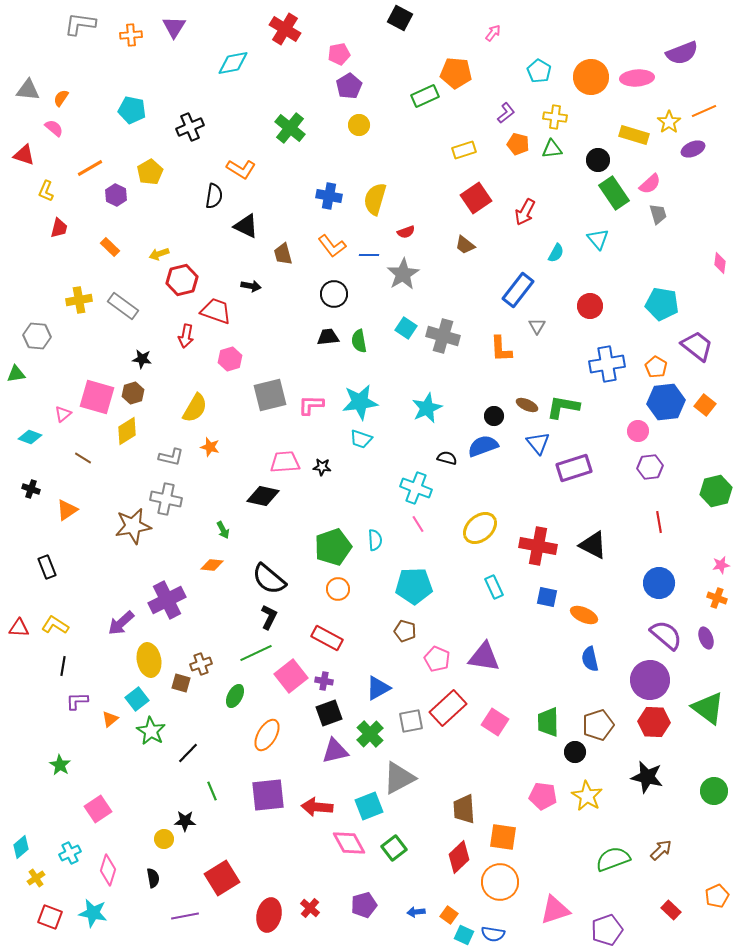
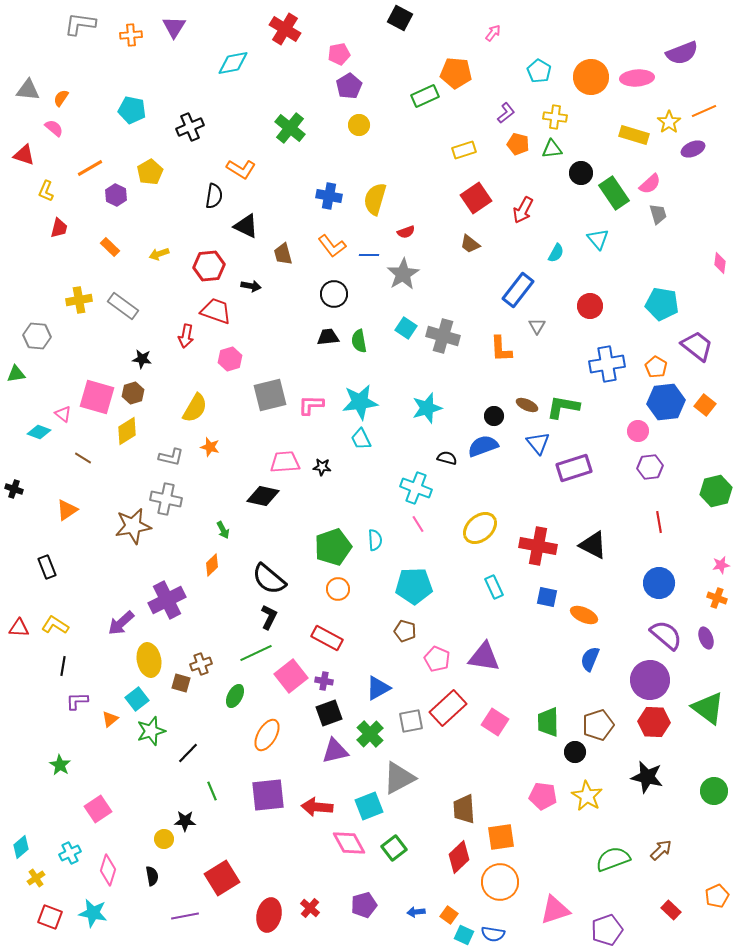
black circle at (598, 160): moved 17 px left, 13 px down
red arrow at (525, 212): moved 2 px left, 2 px up
brown trapezoid at (465, 245): moved 5 px right, 1 px up
red hexagon at (182, 280): moved 27 px right, 14 px up; rotated 8 degrees clockwise
cyan star at (427, 408): rotated 8 degrees clockwise
pink triangle at (63, 414): rotated 42 degrees counterclockwise
cyan diamond at (30, 437): moved 9 px right, 5 px up
cyan trapezoid at (361, 439): rotated 45 degrees clockwise
black cross at (31, 489): moved 17 px left
orange diamond at (212, 565): rotated 50 degrees counterclockwise
blue semicircle at (590, 659): rotated 35 degrees clockwise
green star at (151, 731): rotated 24 degrees clockwise
orange square at (503, 837): moved 2 px left; rotated 16 degrees counterclockwise
black semicircle at (153, 878): moved 1 px left, 2 px up
